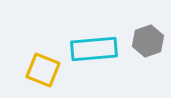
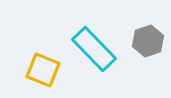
cyan rectangle: rotated 51 degrees clockwise
